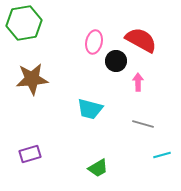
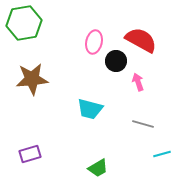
pink arrow: rotated 18 degrees counterclockwise
cyan line: moved 1 px up
